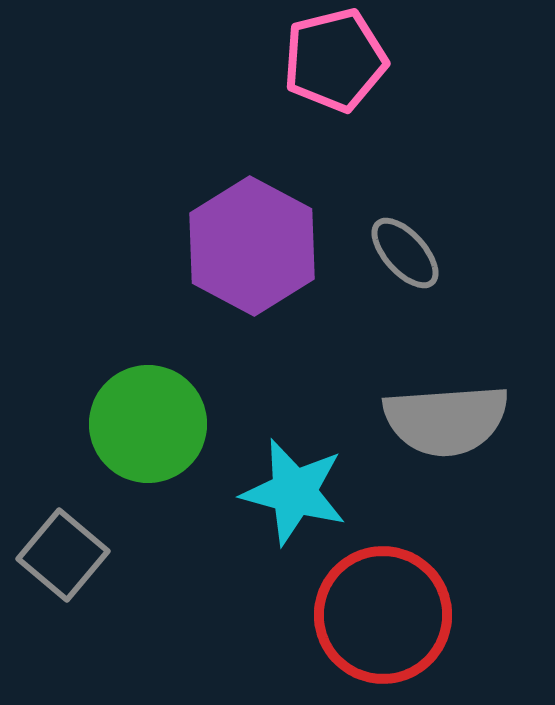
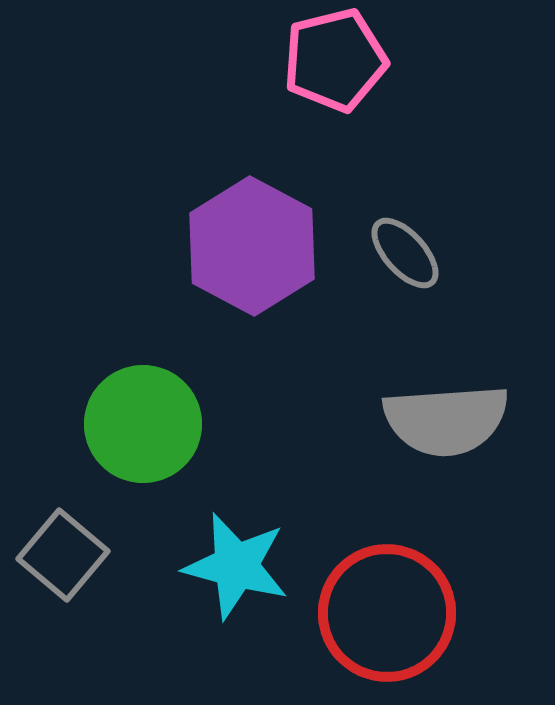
green circle: moved 5 px left
cyan star: moved 58 px left, 74 px down
red circle: moved 4 px right, 2 px up
